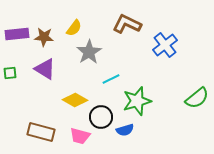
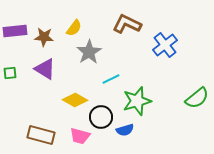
purple rectangle: moved 2 px left, 3 px up
brown rectangle: moved 3 px down
